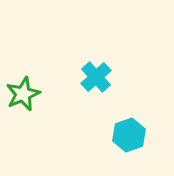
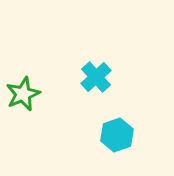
cyan hexagon: moved 12 px left
